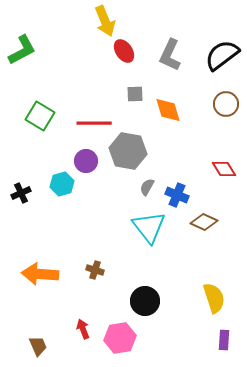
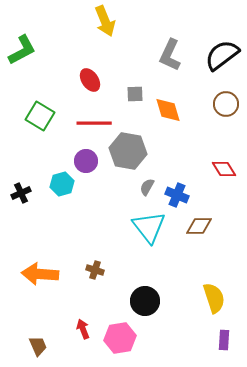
red ellipse: moved 34 px left, 29 px down
brown diamond: moved 5 px left, 4 px down; rotated 24 degrees counterclockwise
